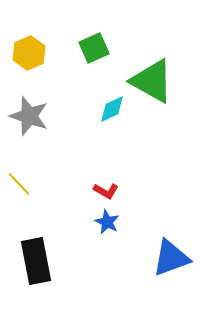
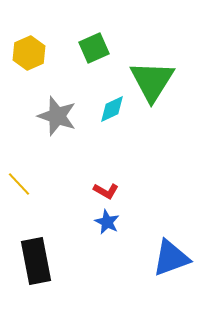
green triangle: rotated 33 degrees clockwise
gray star: moved 28 px right
